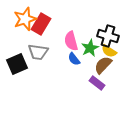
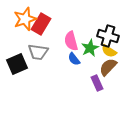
brown semicircle: moved 5 px right, 2 px down
purple rectangle: rotated 28 degrees clockwise
